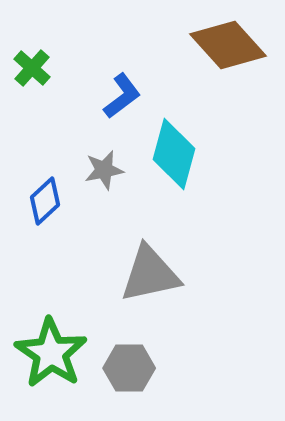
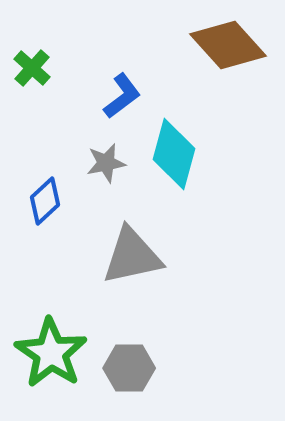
gray star: moved 2 px right, 7 px up
gray triangle: moved 18 px left, 18 px up
